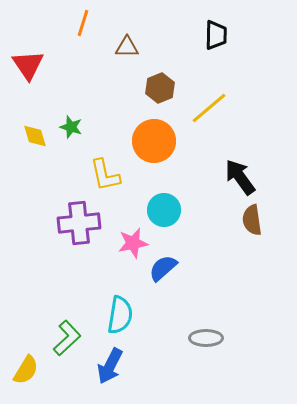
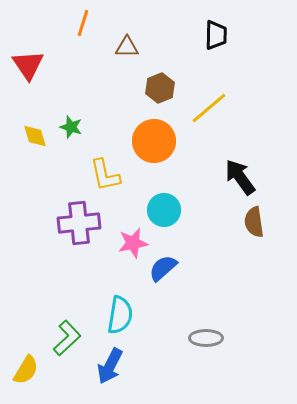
brown semicircle: moved 2 px right, 2 px down
